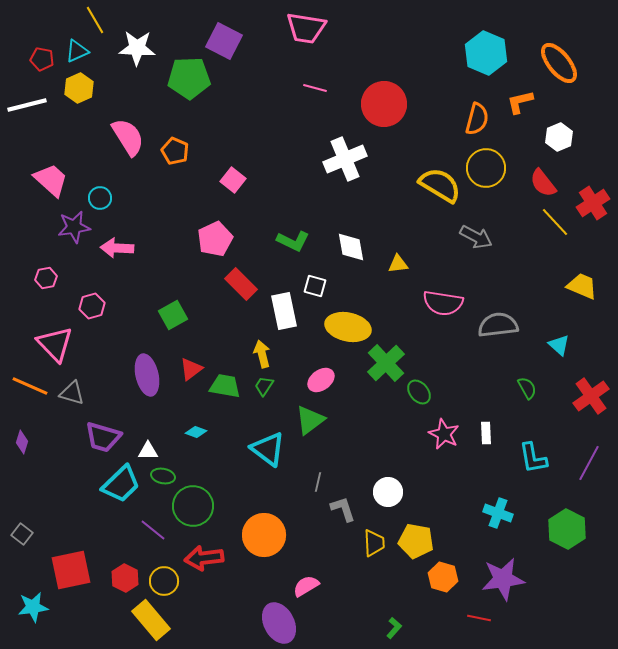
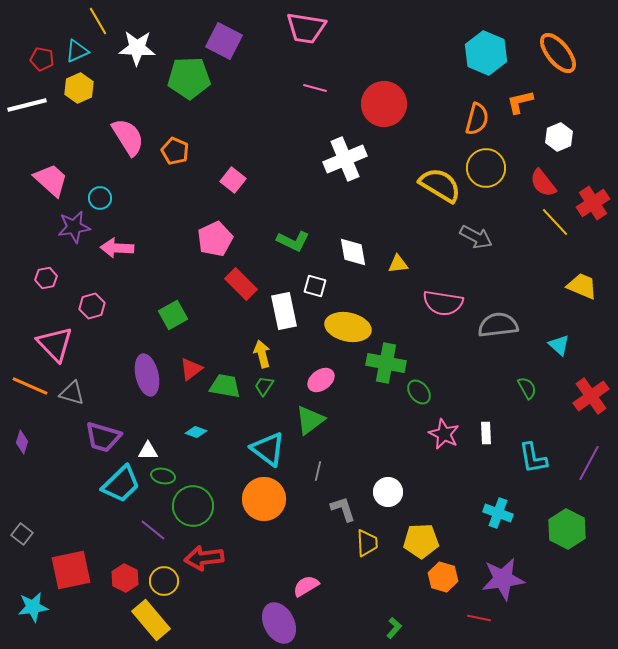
yellow line at (95, 20): moved 3 px right, 1 px down
orange ellipse at (559, 63): moved 1 px left, 10 px up
white diamond at (351, 247): moved 2 px right, 5 px down
green cross at (386, 363): rotated 36 degrees counterclockwise
gray line at (318, 482): moved 11 px up
orange circle at (264, 535): moved 36 px up
yellow pentagon at (416, 541): moved 5 px right; rotated 12 degrees counterclockwise
yellow trapezoid at (374, 543): moved 7 px left
